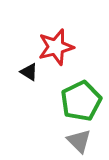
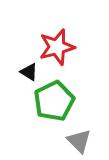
red star: moved 1 px right
green pentagon: moved 27 px left
